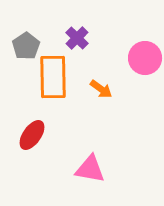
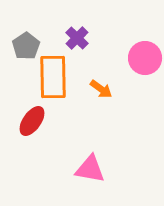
red ellipse: moved 14 px up
